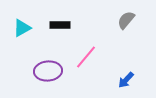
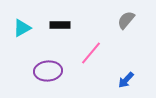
pink line: moved 5 px right, 4 px up
